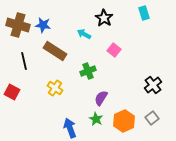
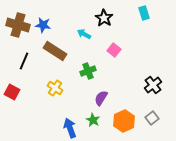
black line: rotated 36 degrees clockwise
green star: moved 3 px left, 1 px down
